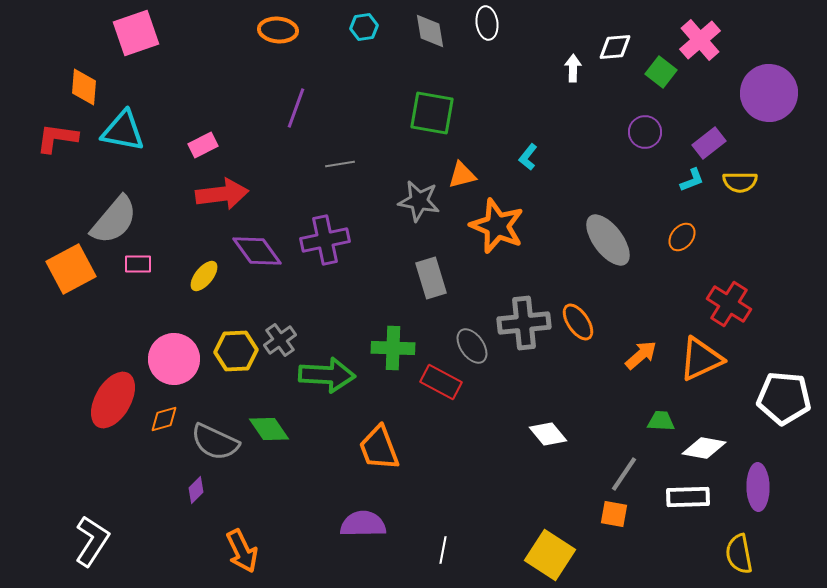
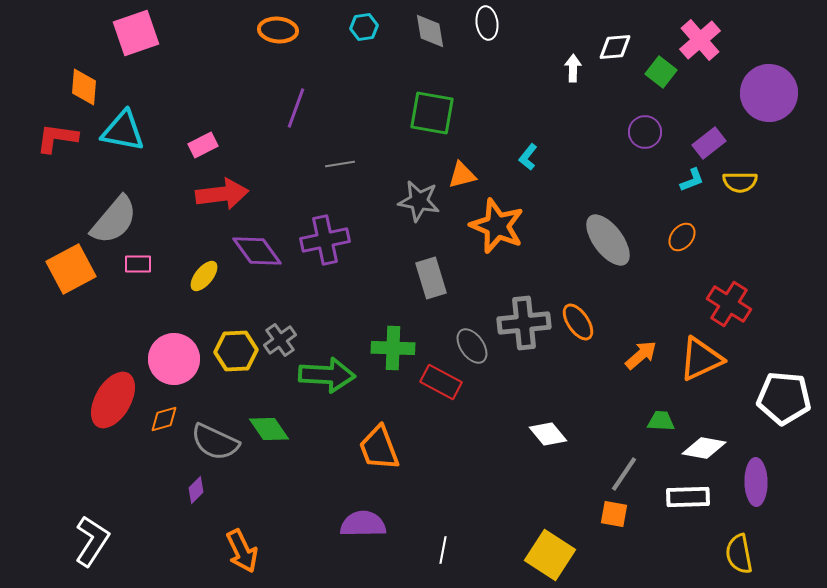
purple ellipse at (758, 487): moved 2 px left, 5 px up
